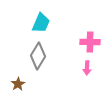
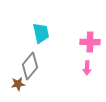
cyan trapezoid: moved 10 px down; rotated 35 degrees counterclockwise
gray diamond: moved 8 px left, 10 px down; rotated 8 degrees clockwise
brown star: rotated 24 degrees clockwise
